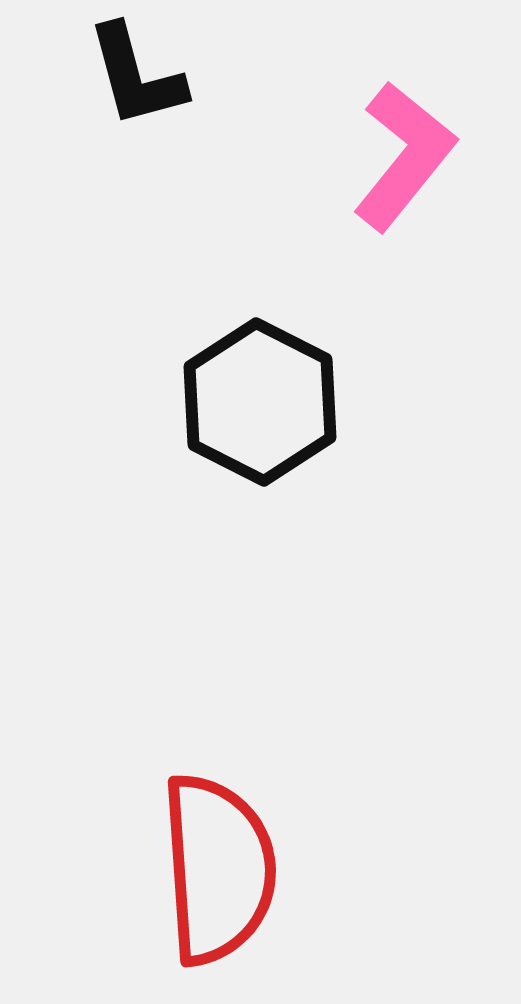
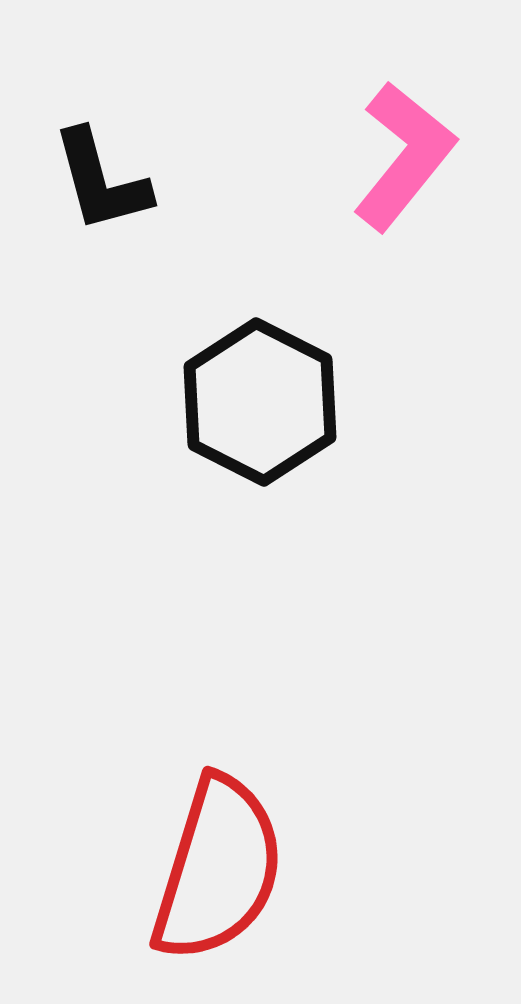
black L-shape: moved 35 px left, 105 px down
red semicircle: rotated 21 degrees clockwise
